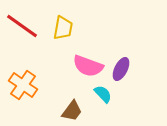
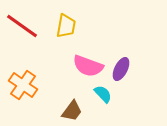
yellow trapezoid: moved 3 px right, 2 px up
